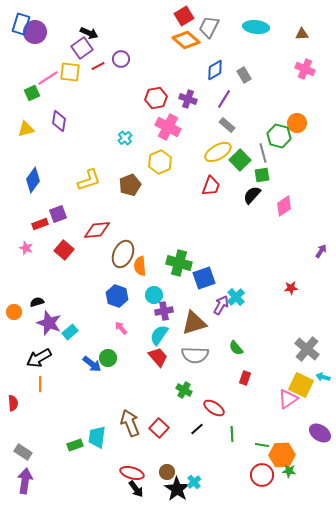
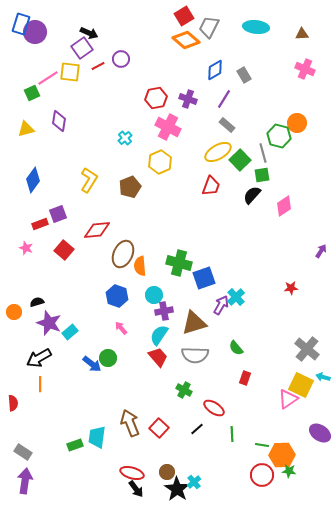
yellow L-shape at (89, 180): rotated 40 degrees counterclockwise
brown pentagon at (130, 185): moved 2 px down
